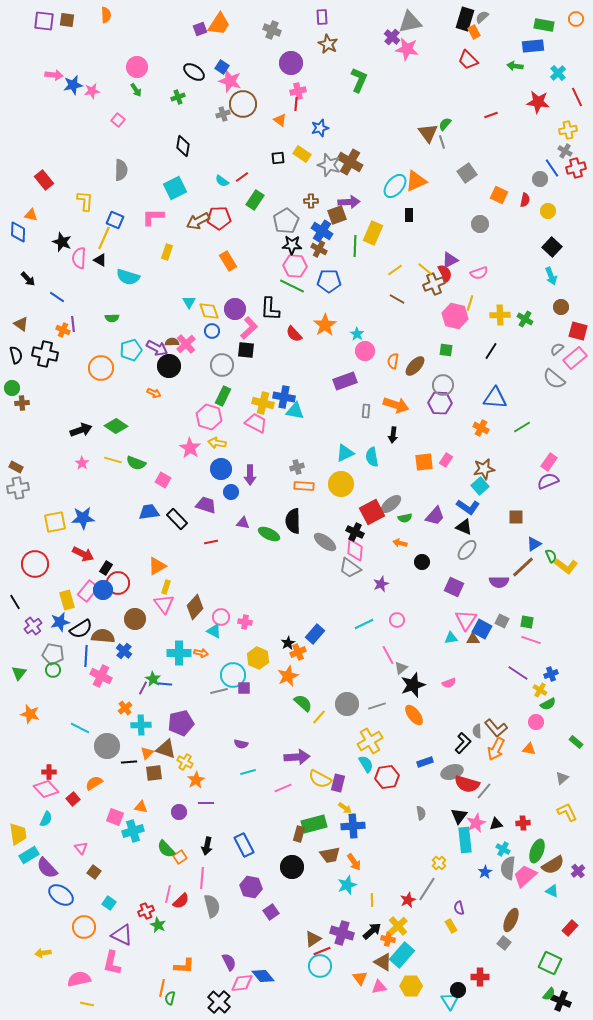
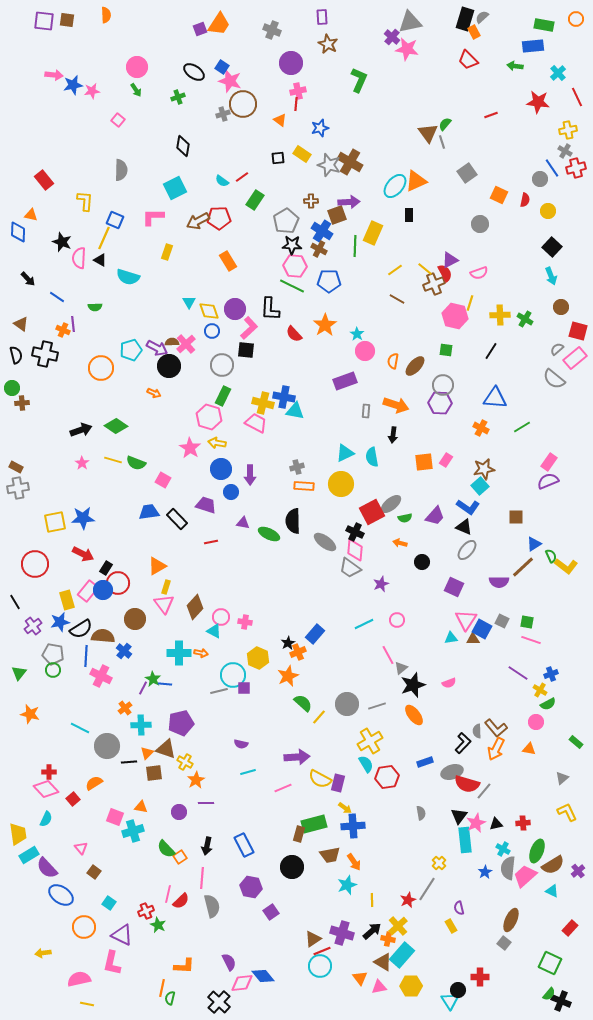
green semicircle at (112, 318): moved 17 px left, 11 px up
